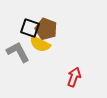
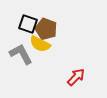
black square: moved 2 px left, 4 px up
gray L-shape: moved 3 px right, 2 px down
red arrow: moved 2 px right; rotated 24 degrees clockwise
